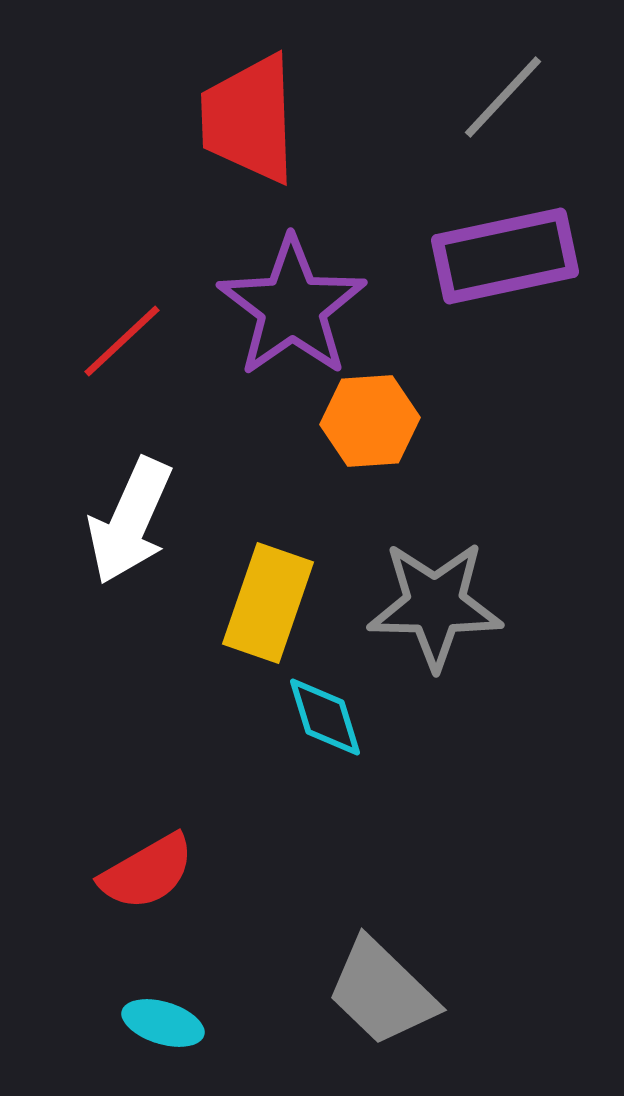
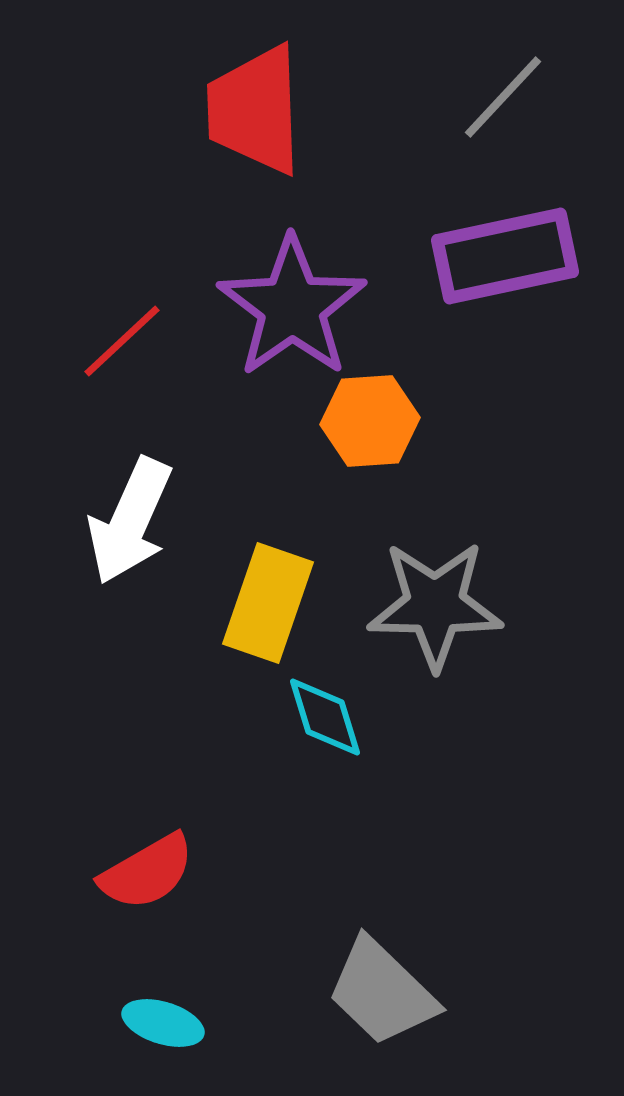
red trapezoid: moved 6 px right, 9 px up
